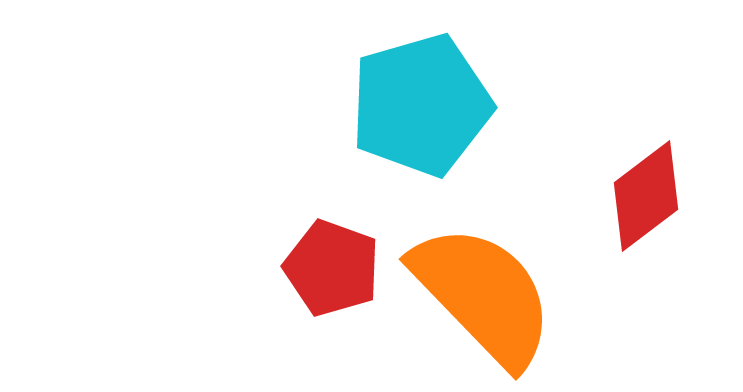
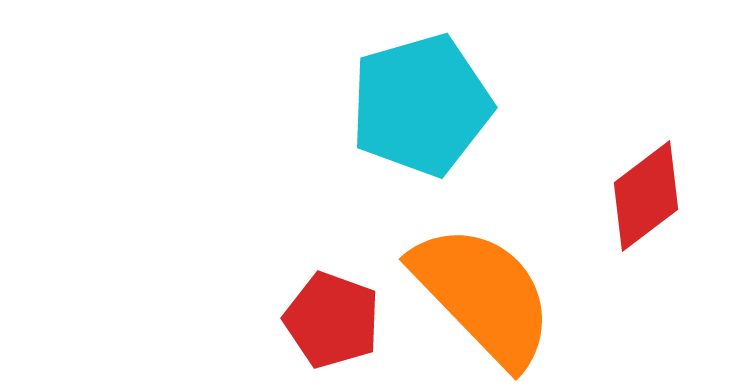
red pentagon: moved 52 px down
